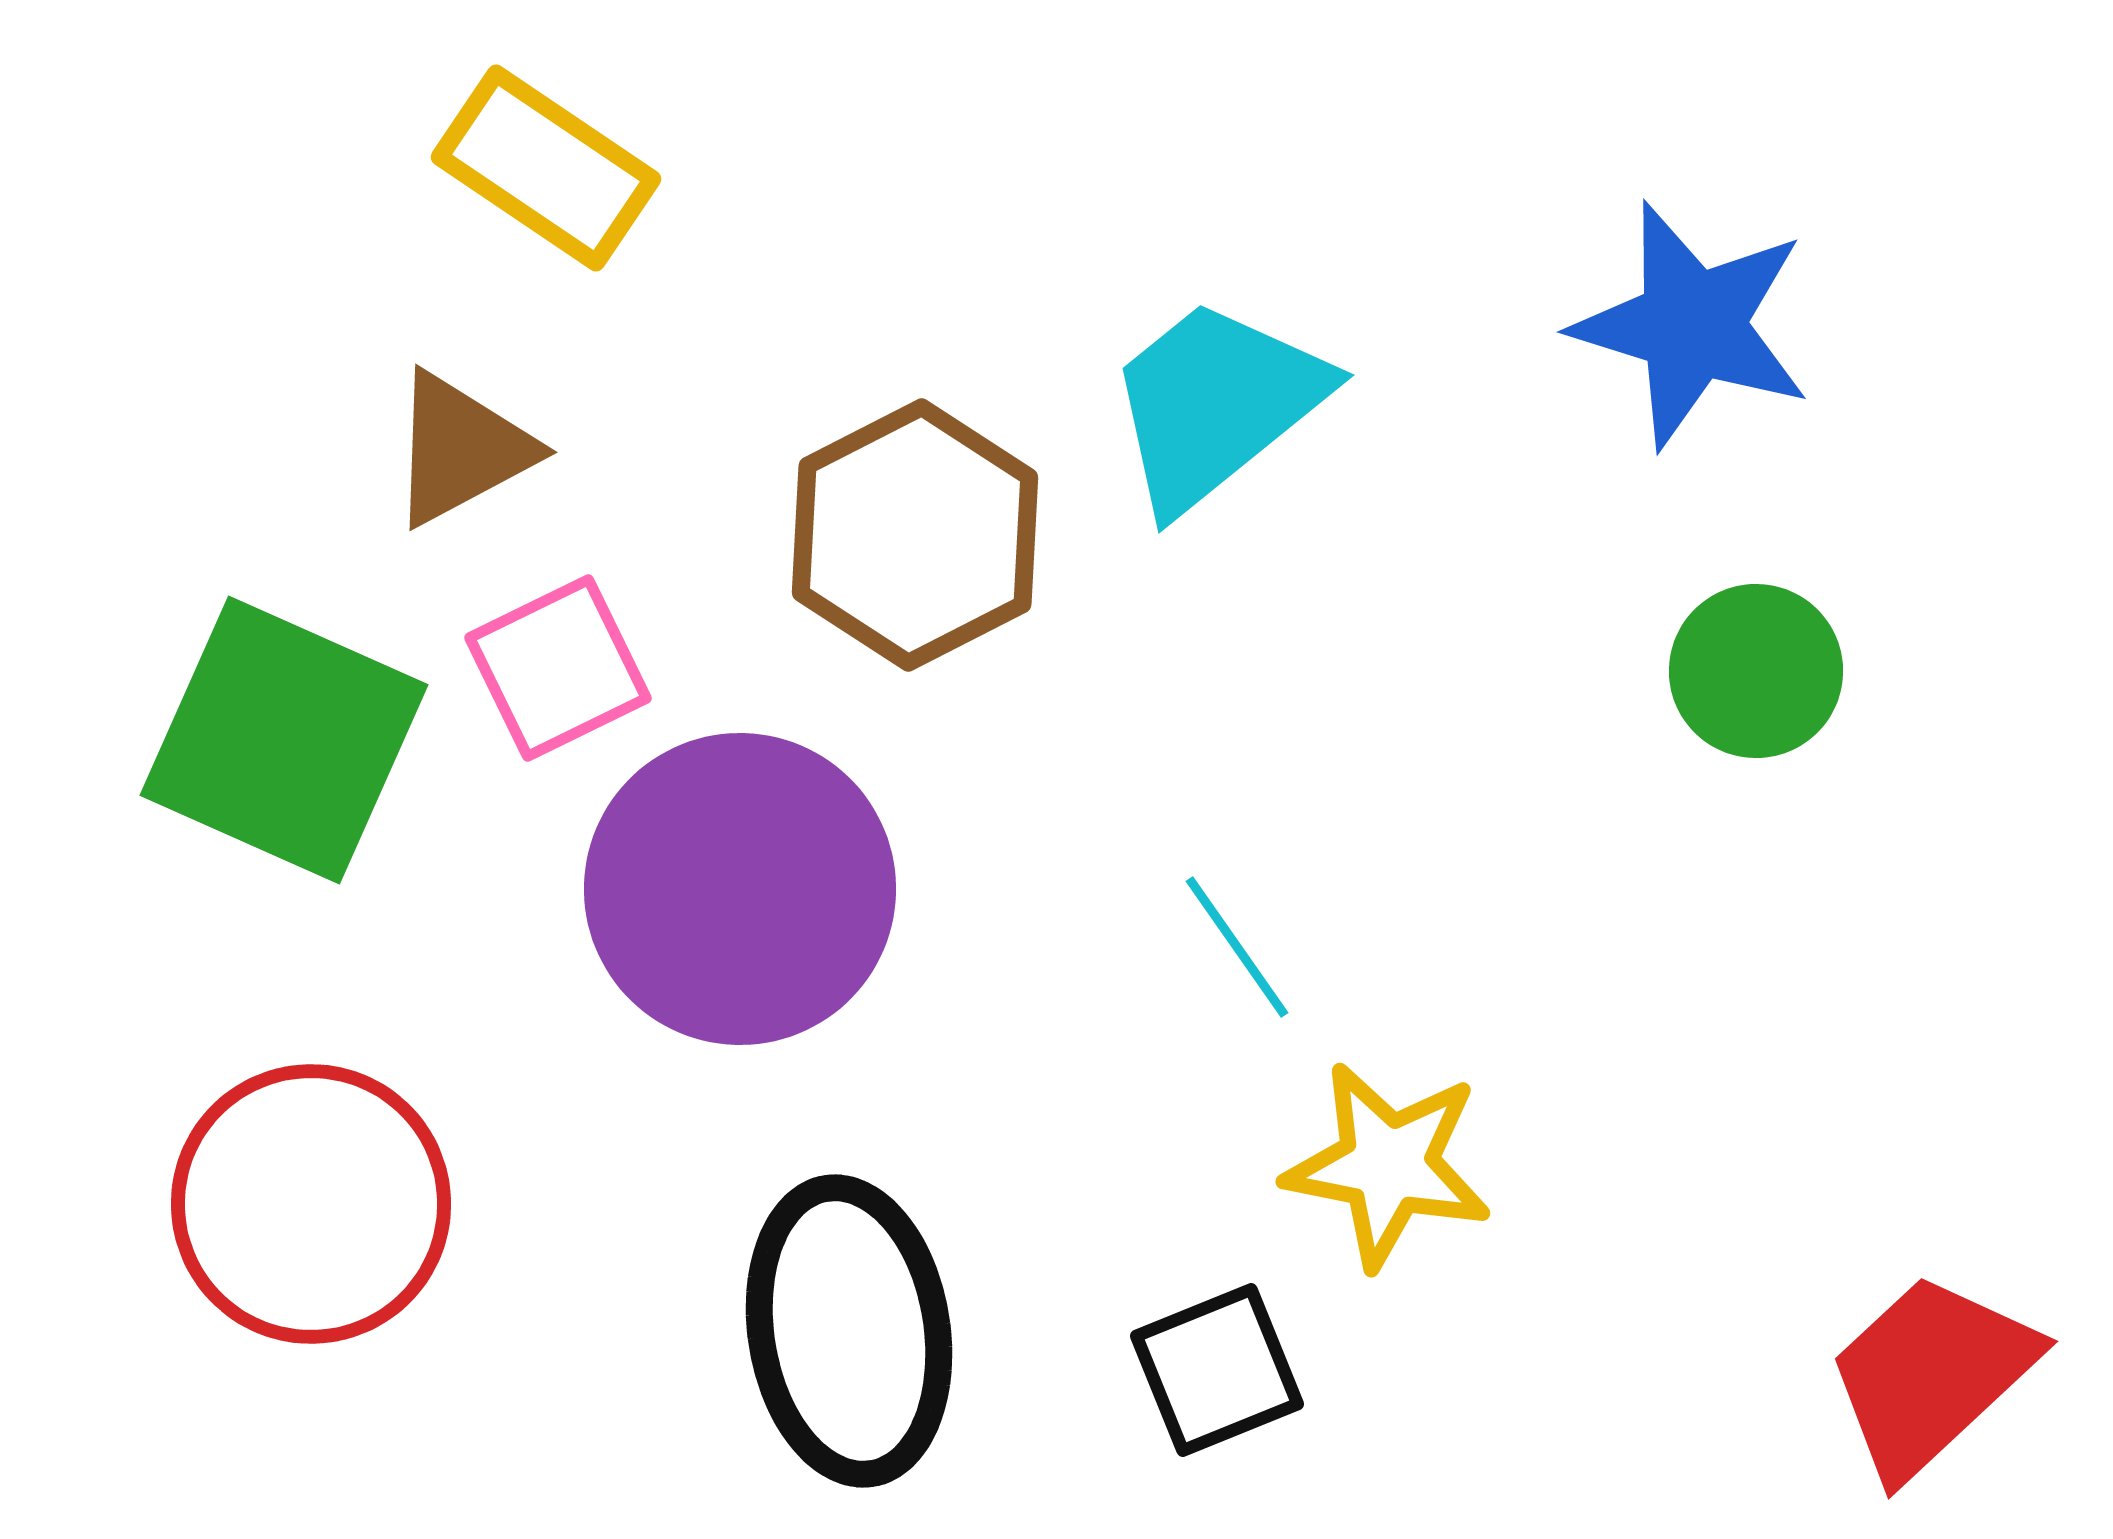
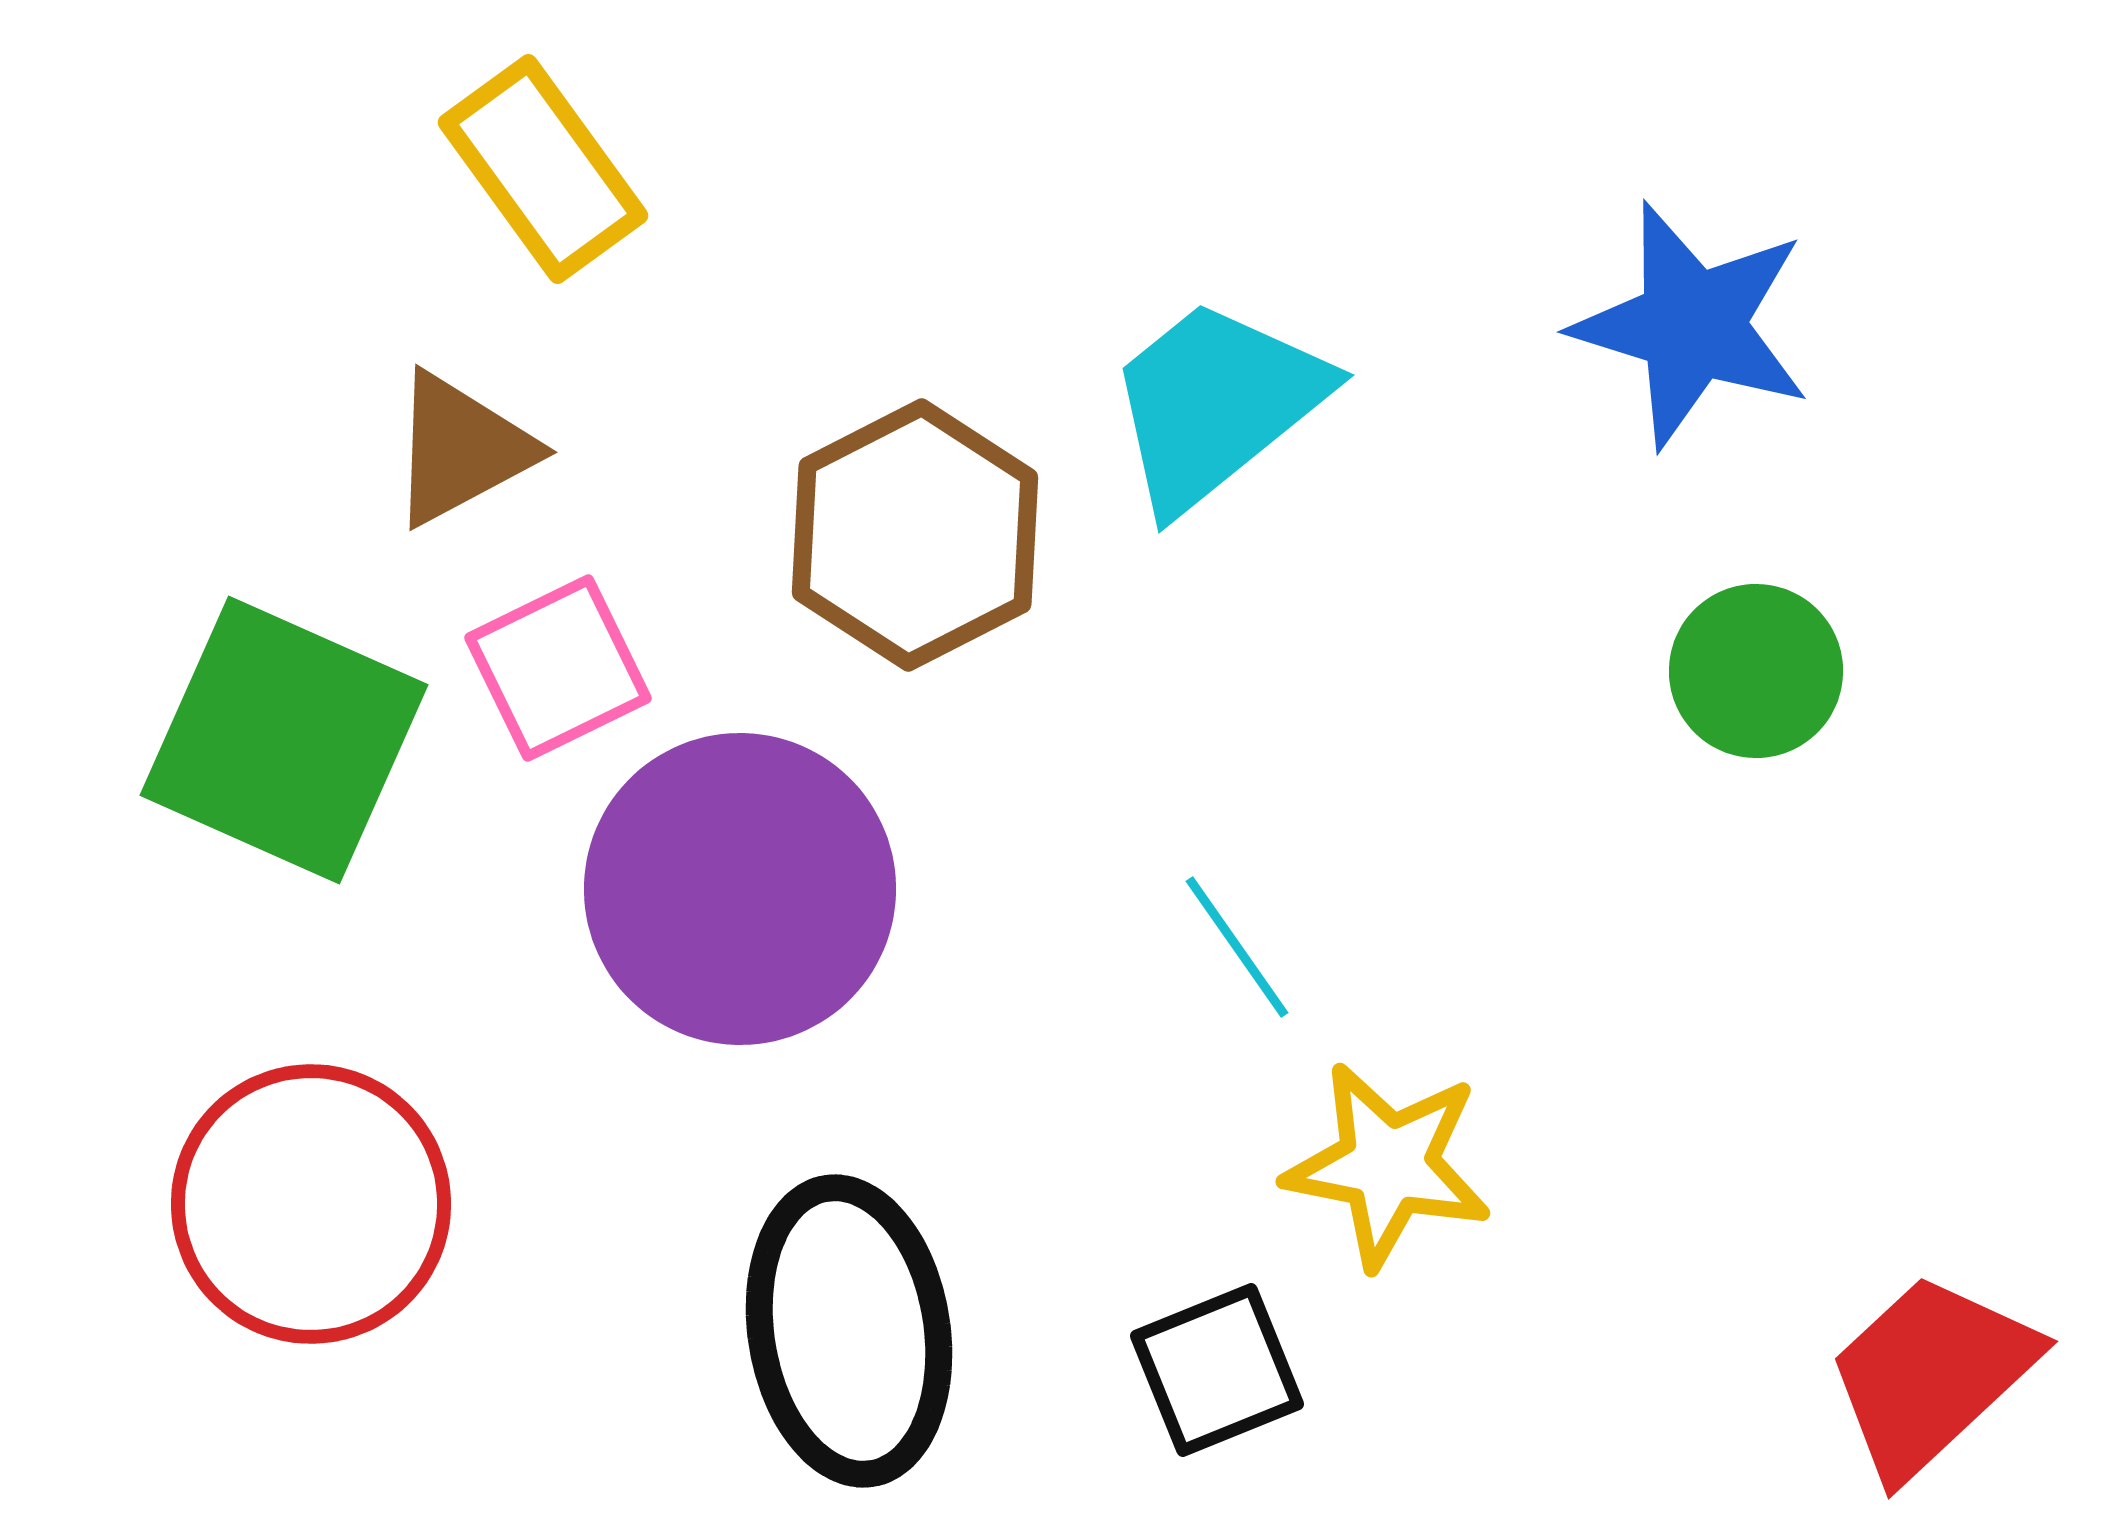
yellow rectangle: moved 3 px left, 1 px down; rotated 20 degrees clockwise
